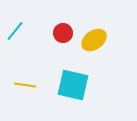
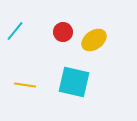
red circle: moved 1 px up
cyan square: moved 1 px right, 3 px up
